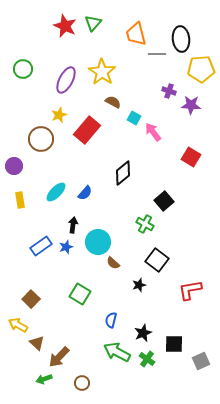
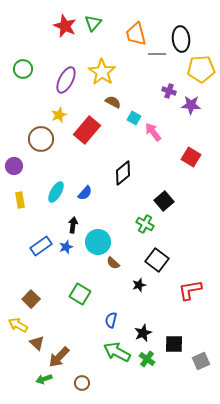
cyan ellipse at (56, 192): rotated 15 degrees counterclockwise
